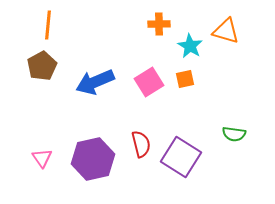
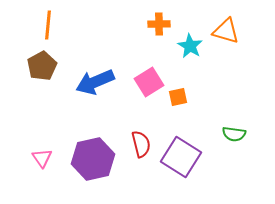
orange square: moved 7 px left, 18 px down
